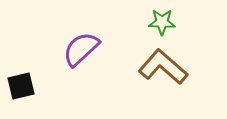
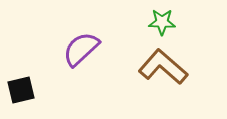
black square: moved 4 px down
